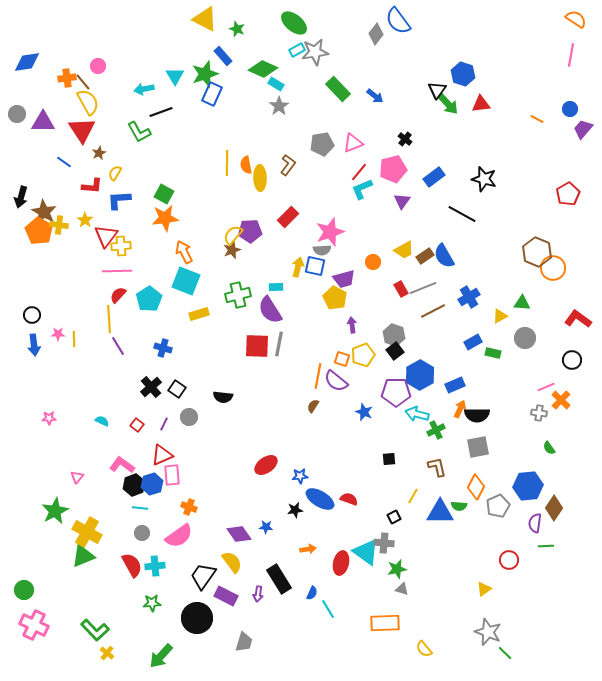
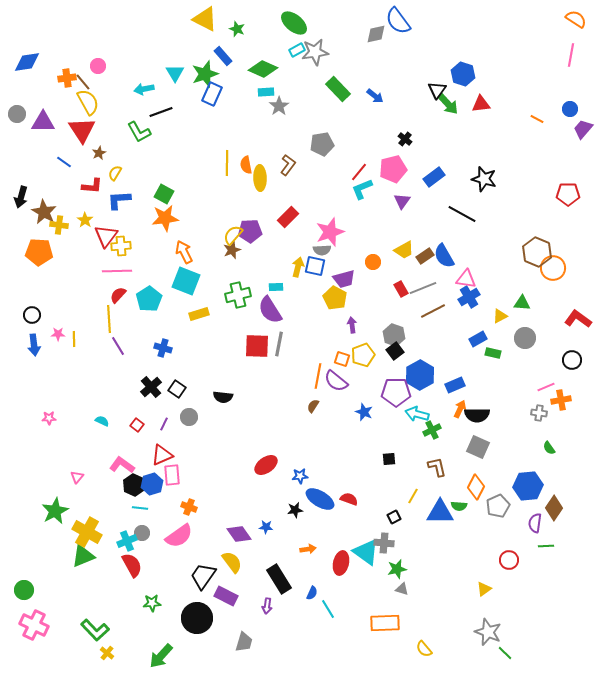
gray diamond at (376, 34): rotated 40 degrees clockwise
cyan triangle at (175, 76): moved 3 px up
cyan rectangle at (276, 84): moved 10 px left, 8 px down; rotated 35 degrees counterclockwise
pink triangle at (353, 143): moved 113 px right, 136 px down; rotated 30 degrees clockwise
red pentagon at (568, 194): rotated 30 degrees clockwise
orange pentagon at (39, 231): moved 21 px down; rotated 28 degrees counterclockwise
blue rectangle at (473, 342): moved 5 px right, 3 px up
orange cross at (561, 400): rotated 36 degrees clockwise
green cross at (436, 430): moved 4 px left
gray square at (478, 447): rotated 35 degrees clockwise
black hexagon at (134, 485): rotated 15 degrees counterclockwise
cyan cross at (155, 566): moved 28 px left, 25 px up; rotated 18 degrees counterclockwise
purple arrow at (258, 594): moved 9 px right, 12 px down
